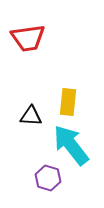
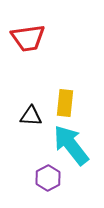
yellow rectangle: moved 3 px left, 1 px down
purple hexagon: rotated 15 degrees clockwise
